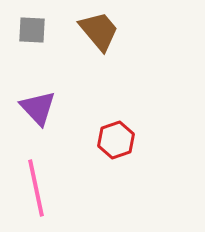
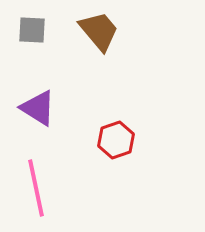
purple triangle: rotated 15 degrees counterclockwise
